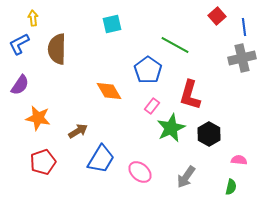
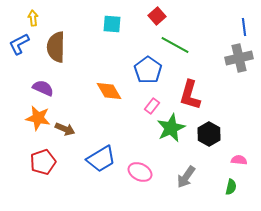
red square: moved 60 px left
cyan square: rotated 18 degrees clockwise
brown semicircle: moved 1 px left, 2 px up
gray cross: moved 3 px left
purple semicircle: moved 23 px right, 3 px down; rotated 100 degrees counterclockwise
brown arrow: moved 13 px left, 2 px up; rotated 54 degrees clockwise
blue trapezoid: rotated 28 degrees clockwise
pink ellipse: rotated 15 degrees counterclockwise
